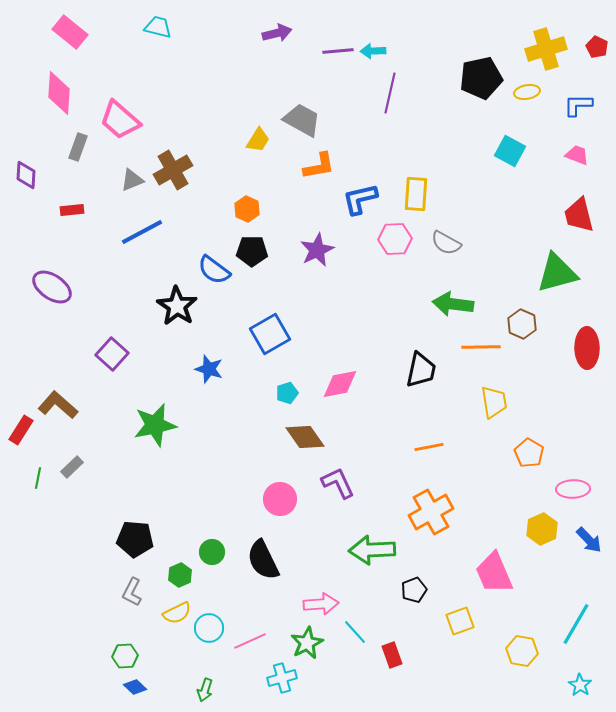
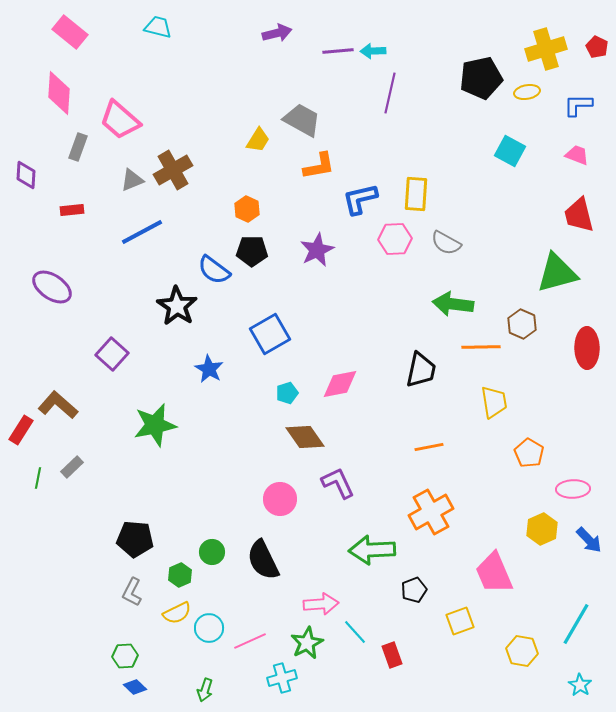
blue star at (209, 369): rotated 12 degrees clockwise
